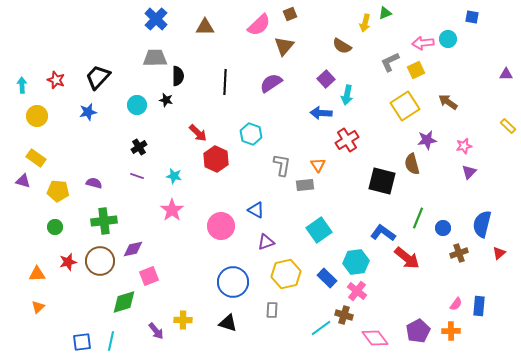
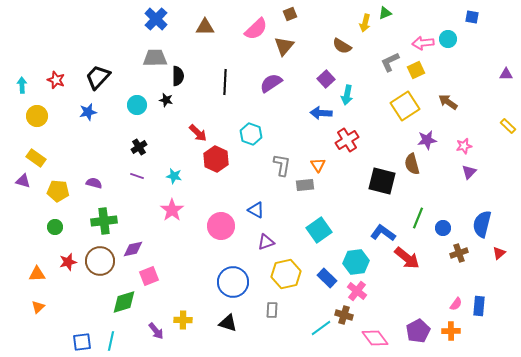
pink semicircle at (259, 25): moved 3 px left, 4 px down
